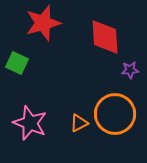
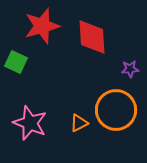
red star: moved 1 px left, 3 px down
red diamond: moved 13 px left
green square: moved 1 px left, 1 px up
purple star: moved 1 px up
orange circle: moved 1 px right, 4 px up
